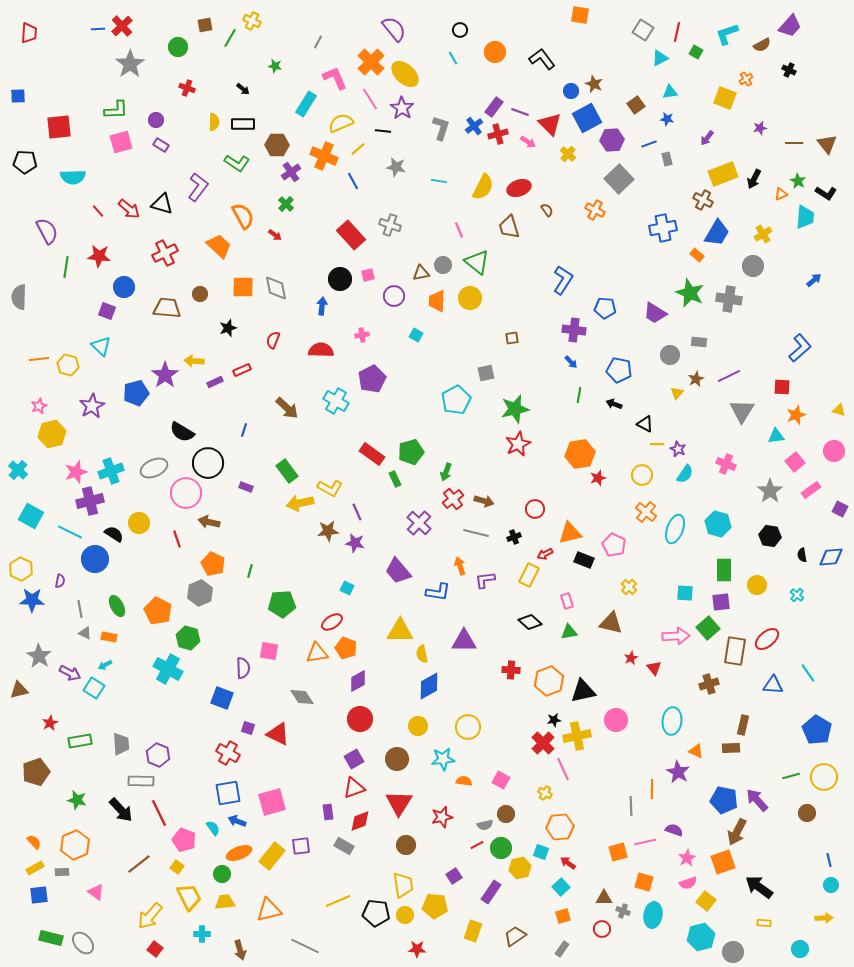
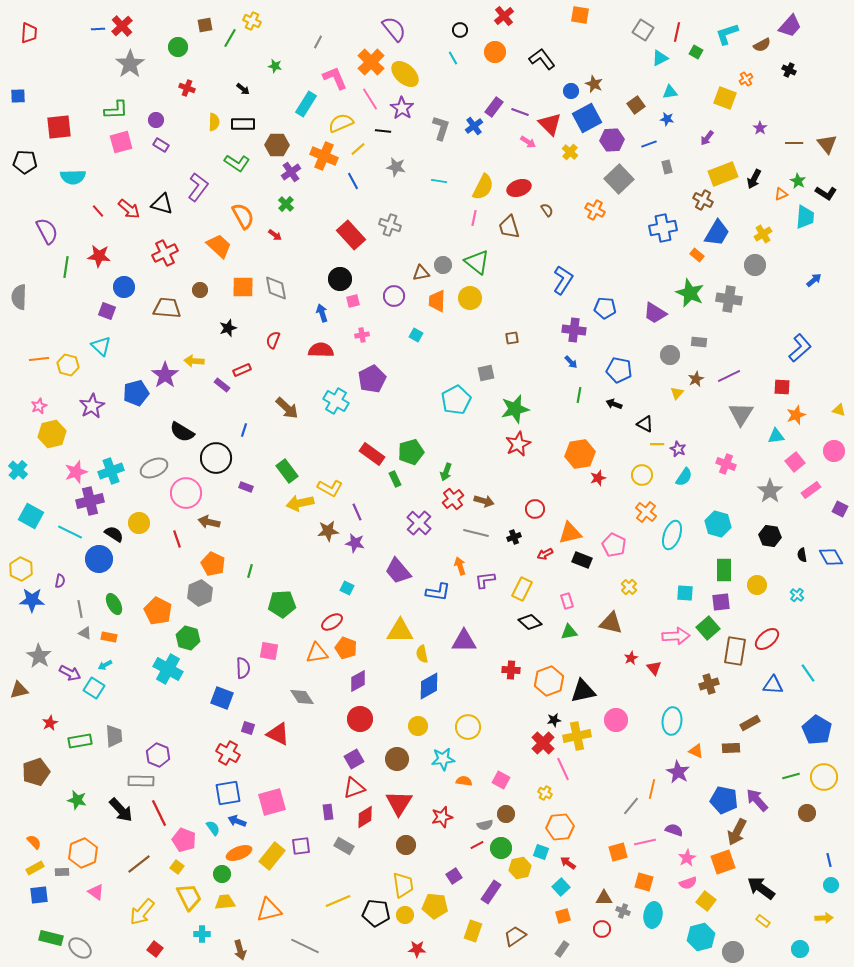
purple star at (760, 128): rotated 24 degrees counterclockwise
red cross at (498, 134): moved 6 px right, 118 px up; rotated 24 degrees counterclockwise
yellow cross at (568, 154): moved 2 px right, 2 px up
gray rectangle at (667, 159): moved 8 px down
pink line at (459, 230): moved 15 px right, 12 px up; rotated 35 degrees clockwise
gray circle at (753, 266): moved 2 px right, 1 px up
pink square at (368, 275): moved 15 px left, 26 px down
brown circle at (200, 294): moved 4 px up
blue arrow at (322, 306): moved 7 px down; rotated 24 degrees counterclockwise
purple rectangle at (215, 382): moved 7 px right, 3 px down; rotated 63 degrees clockwise
gray triangle at (742, 411): moved 1 px left, 3 px down
black circle at (208, 463): moved 8 px right, 5 px up
cyan semicircle at (685, 474): moved 1 px left, 3 px down
cyan ellipse at (675, 529): moved 3 px left, 6 px down
blue diamond at (831, 557): rotated 65 degrees clockwise
blue circle at (95, 559): moved 4 px right
black rectangle at (584, 560): moved 2 px left
yellow rectangle at (529, 575): moved 7 px left, 14 px down
green ellipse at (117, 606): moved 3 px left, 2 px up
brown rectangle at (743, 725): moved 7 px right, 2 px up; rotated 48 degrees clockwise
gray trapezoid at (121, 744): moved 7 px left, 8 px up
orange line at (652, 789): rotated 12 degrees clockwise
gray line at (631, 806): rotated 42 degrees clockwise
red diamond at (360, 821): moved 5 px right, 4 px up; rotated 10 degrees counterclockwise
orange hexagon at (75, 845): moved 8 px right, 8 px down
black arrow at (759, 887): moved 2 px right, 1 px down
yellow arrow at (150, 916): moved 8 px left, 4 px up
yellow rectangle at (764, 923): moved 1 px left, 2 px up; rotated 32 degrees clockwise
gray ellipse at (83, 943): moved 3 px left, 5 px down; rotated 10 degrees counterclockwise
